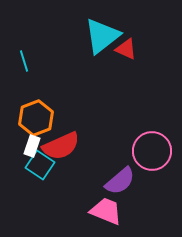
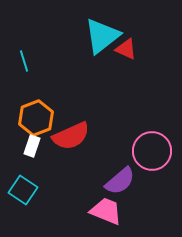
red semicircle: moved 10 px right, 10 px up
cyan square: moved 17 px left, 25 px down
